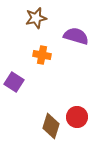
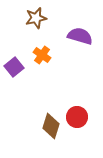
purple semicircle: moved 4 px right
orange cross: rotated 24 degrees clockwise
purple square: moved 15 px up; rotated 18 degrees clockwise
